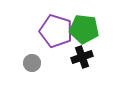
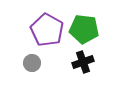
purple pentagon: moved 9 px left, 1 px up; rotated 12 degrees clockwise
black cross: moved 1 px right, 5 px down
